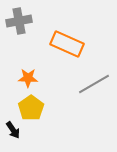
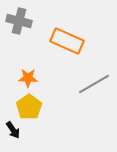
gray cross: rotated 25 degrees clockwise
orange rectangle: moved 3 px up
yellow pentagon: moved 2 px left, 1 px up
